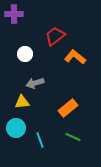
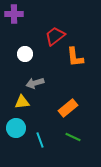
orange L-shape: rotated 135 degrees counterclockwise
